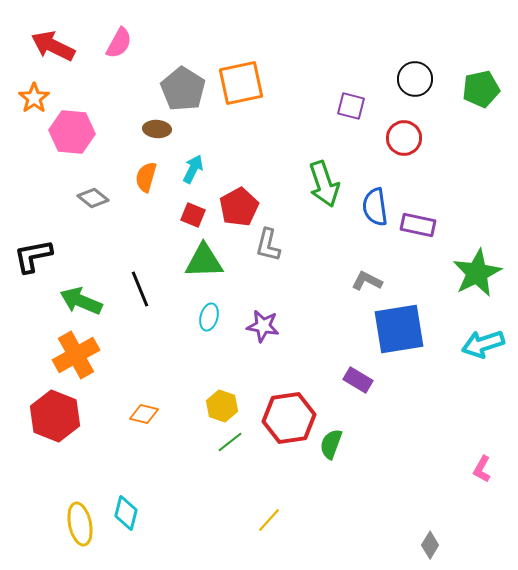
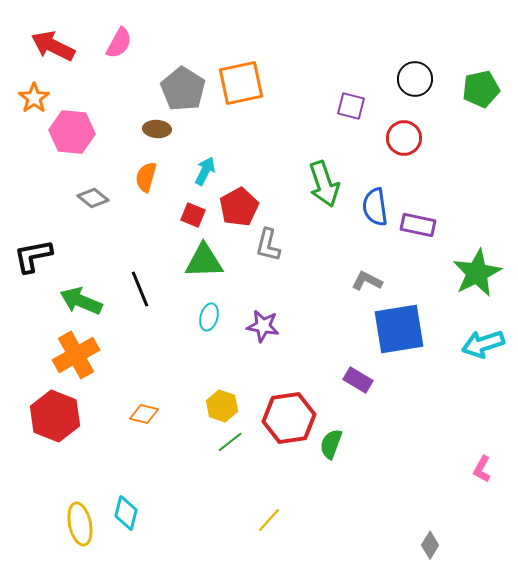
cyan arrow at (193, 169): moved 12 px right, 2 px down
